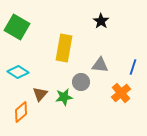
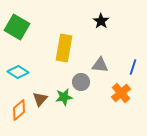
brown triangle: moved 5 px down
orange diamond: moved 2 px left, 2 px up
